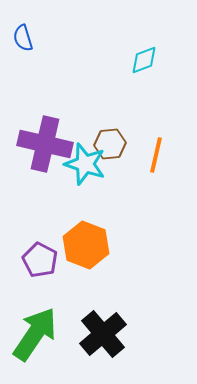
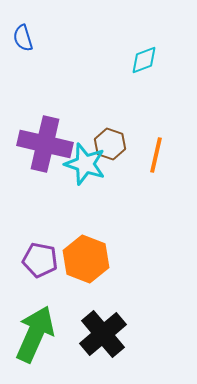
brown hexagon: rotated 24 degrees clockwise
orange hexagon: moved 14 px down
purple pentagon: rotated 16 degrees counterclockwise
green arrow: rotated 10 degrees counterclockwise
